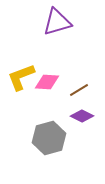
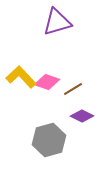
yellow L-shape: rotated 68 degrees clockwise
pink diamond: rotated 15 degrees clockwise
brown line: moved 6 px left, 1 px up
gray hexagon: moved 2 px down
